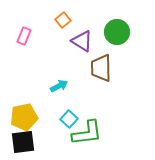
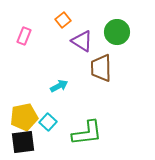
cyan square: moved 21 px left, 3 px down
